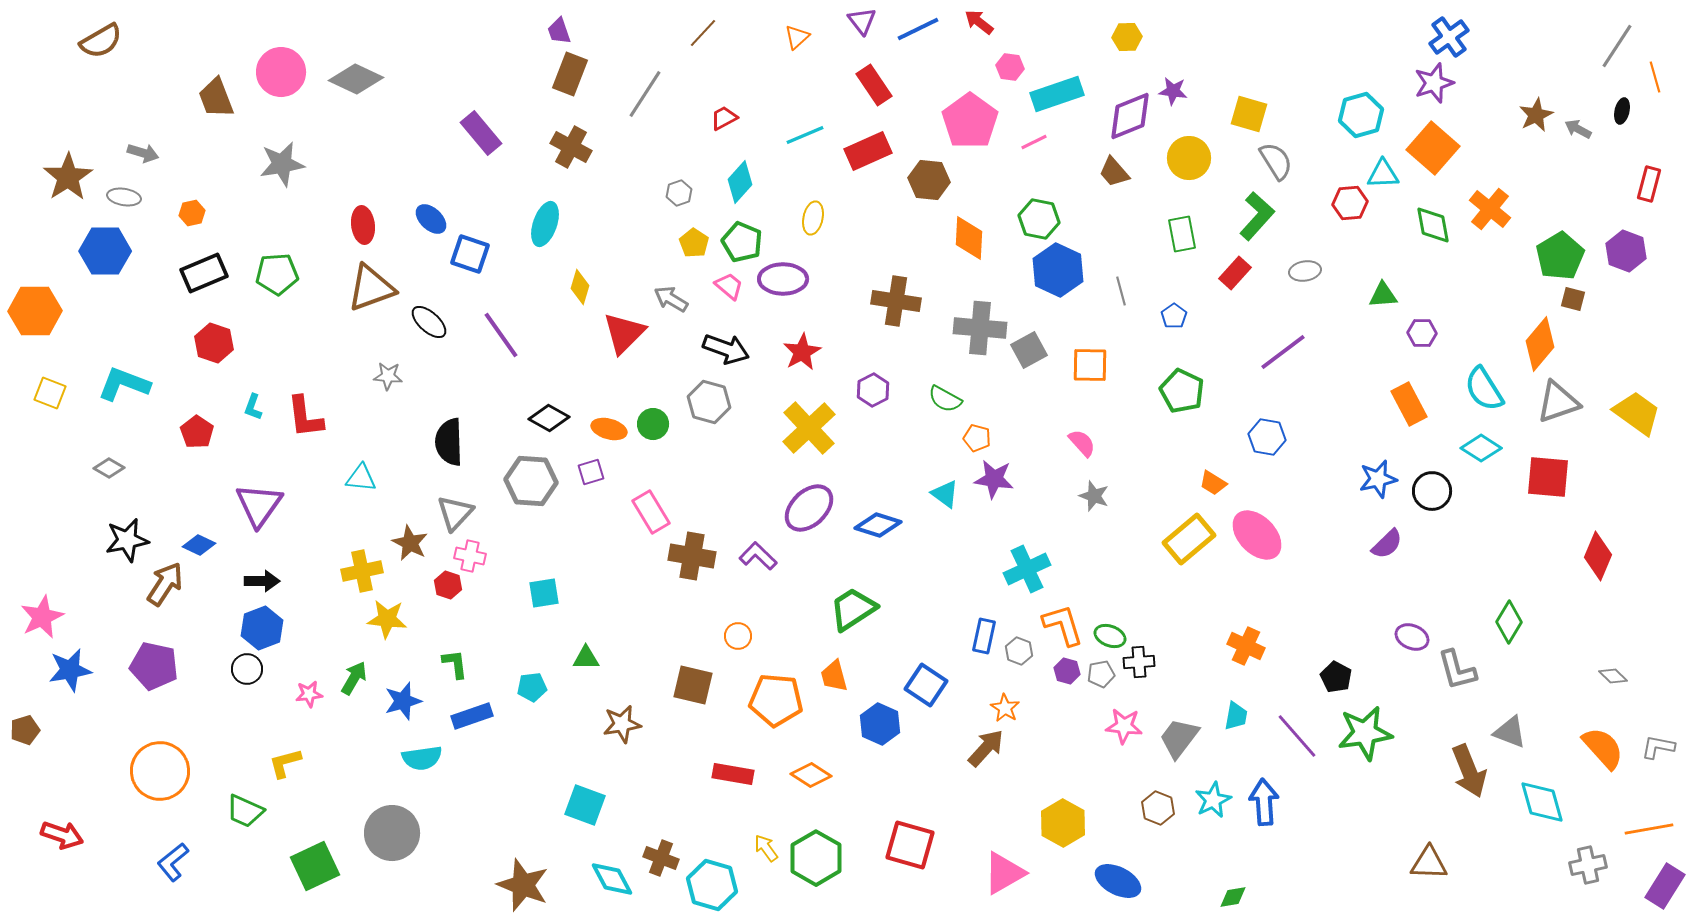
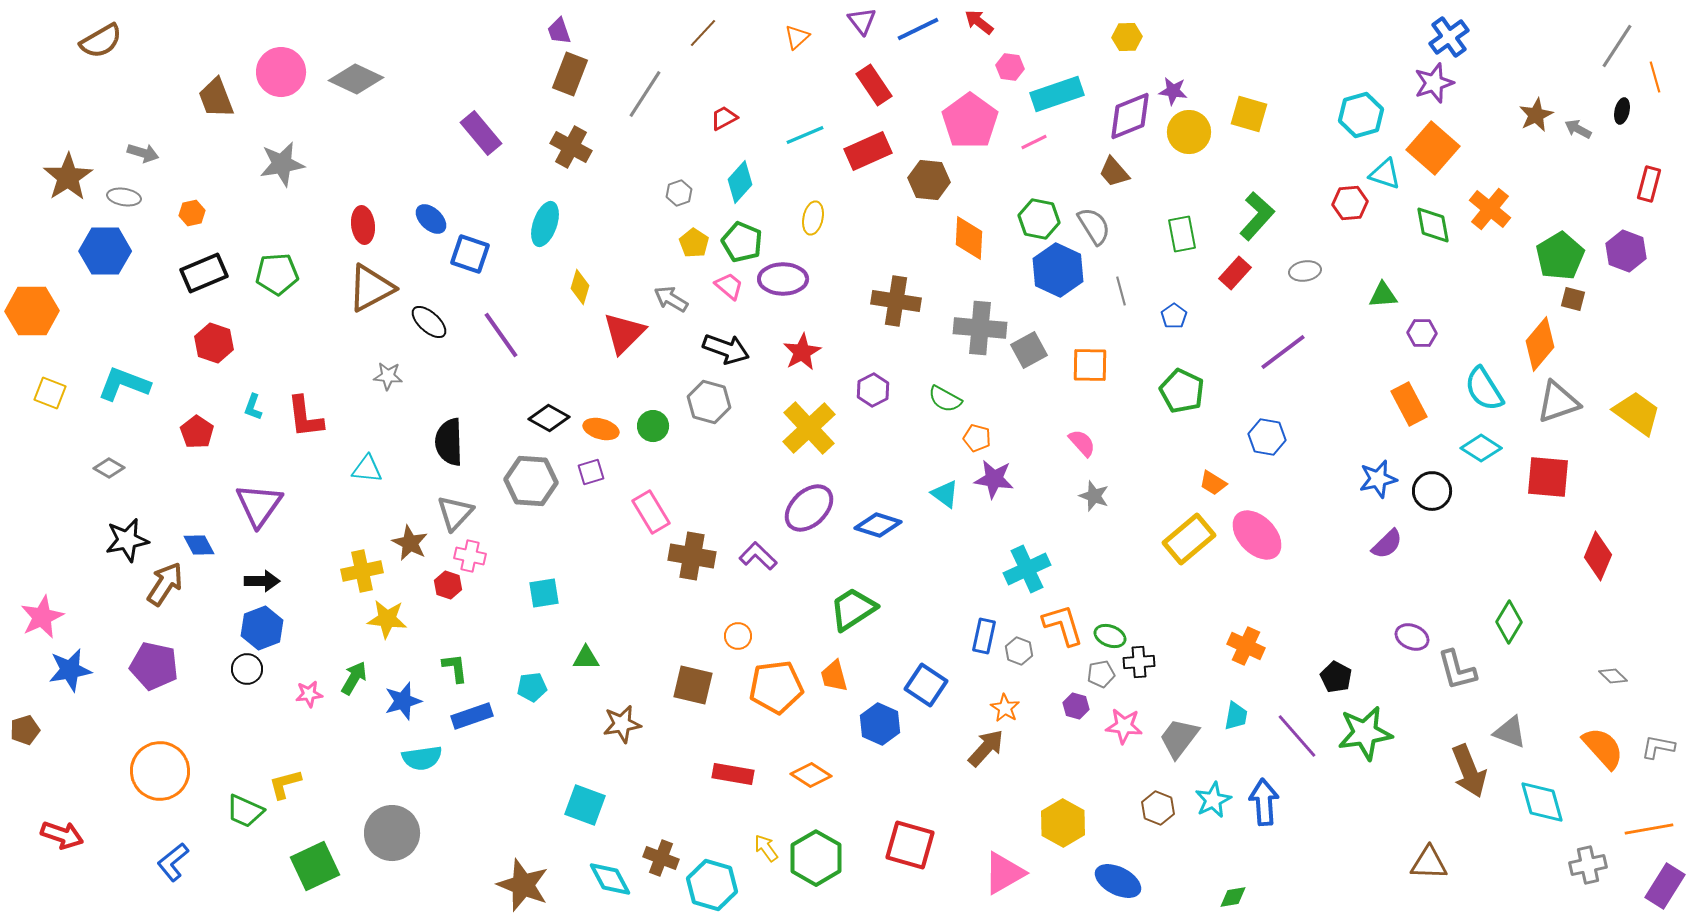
yellow circle at (1189, 158): moved 26 px up
gray semicircle at (1276, 161): moved 182 px left, 65 px down
cyan triangle at (1383, 174): moved 2 px right; rotated 20 degrees clockwise
brown triangle at (371, 288): rotated 8 degrees counterclockwise
orange hexagon at (35, 311): moved 3 px left
green circle at (653, 424): moved 2 px down
orange ellipse at (609, 429): moved 8 px left
cyan triangle at (361, 478): moved 6 px right, 9 px up
blue diamond at (199, 545): rotated 36 degrees clockwise
green L-shape at (455, 664): moved 4 px down
purple hexagon at (1067, 671): moved 9 px right, 35 px down
orange pentagon at (776, 700): moved 13 px up; rotated 12 degrees counterclockwise
yellow L-shape at (285, 763): moved 21 px down
cyan diamond at (612, 879): moved 2 px left
